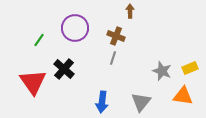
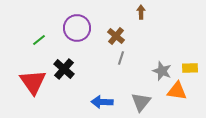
brown arrow: moved 11 px right, 1 px down
purple circle: moved 2 px right
brown cross: rotated 18 degrees clockwise
green line: rotated 16 degrees clockwise
gray line: moved 8 px right
yellow rectangle: rotated 21 degrees clockwise
orange triangle: moved 6 px left, 5 px up
blue arrow: rotated 85 degrees clockwise
